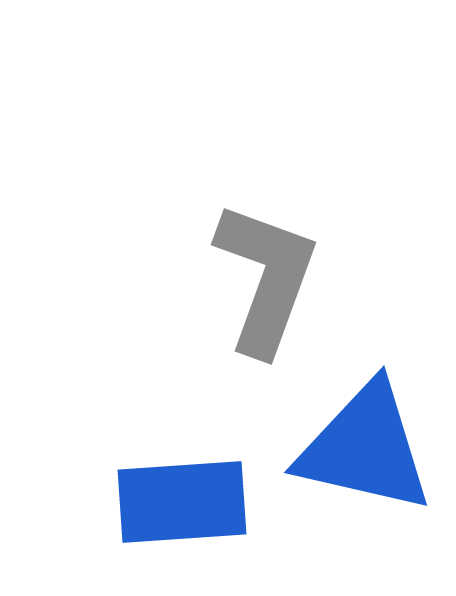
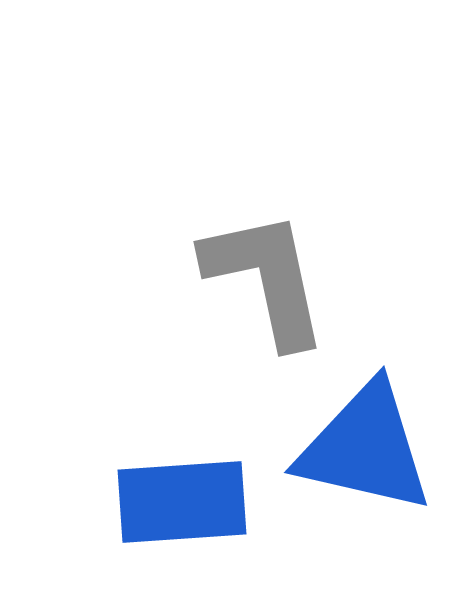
gray L-shape: rotated 32 degrees counterclockwise
